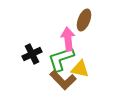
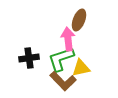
brown ellipse: moved 5 px left
black cross: moved 3 px left, 4 px down; rotated 18 degrees clockwise
yellow triangle: moved 1 px right, 1 px up; rotated 24 degrees counterclockwise
brown L-shape: moved 1 px down
